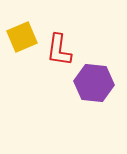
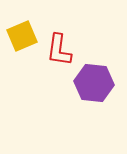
yellow square: moved 1 px up
